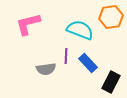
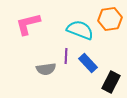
orange hexagon: moved 1 px left, 2 px down
